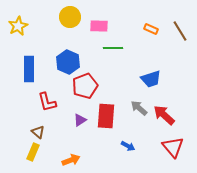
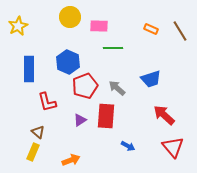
gray arrow: moved 22 px left, 20 px up
